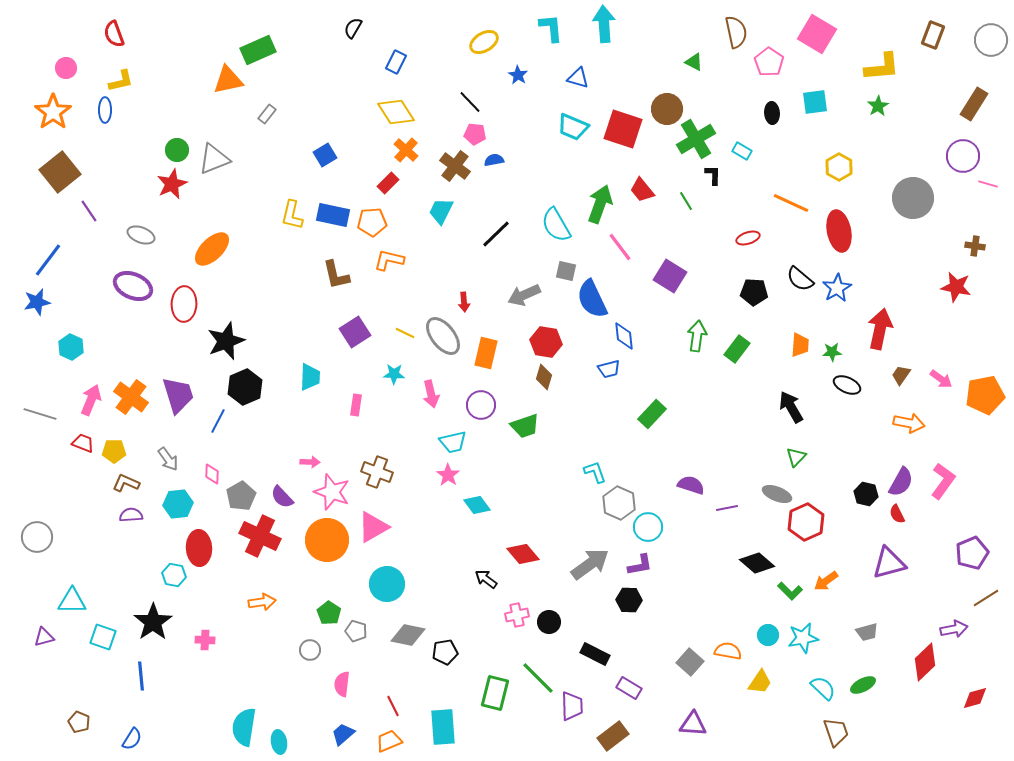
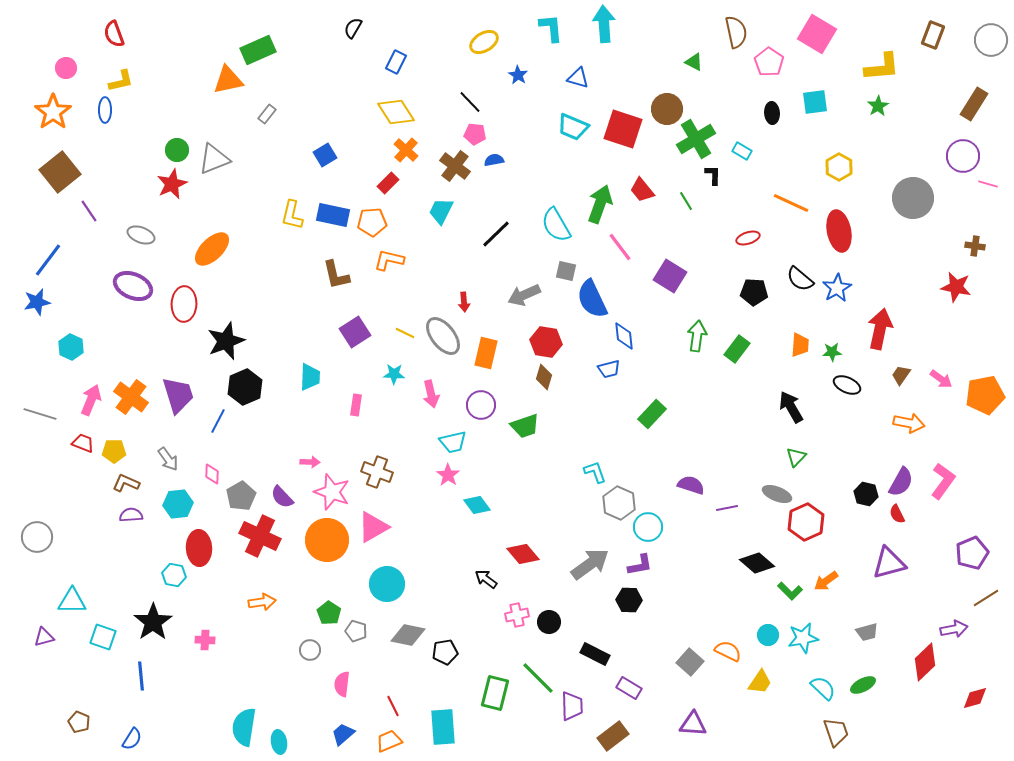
orange semicircle at (728, 651): rotated 16 degrees clockwise
